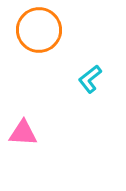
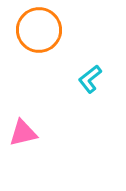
pink triangle: rotated 16 degrees counterclockwise
